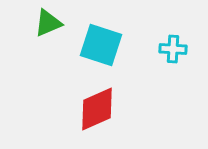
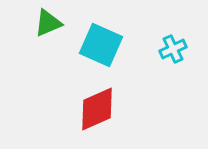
cyan square: rotated 6 degrees clockwise
cyan cross: rotated 28 degrees counterclockwise
